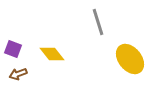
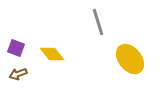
purple square: moved 3 px right, 1 px up
